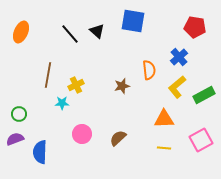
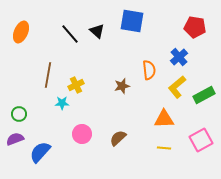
blue square: moved 1 px left
blue semicircle: rotated 40 degrees clockwise
